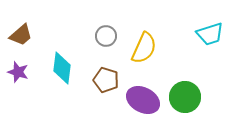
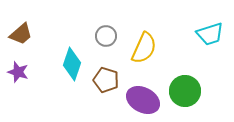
brown trapezoid: moved 1 px up
cyan diamond: moved 10 px right, 4 px up; rotated 12 degrees clockwise
green circle: moved 6 px up
